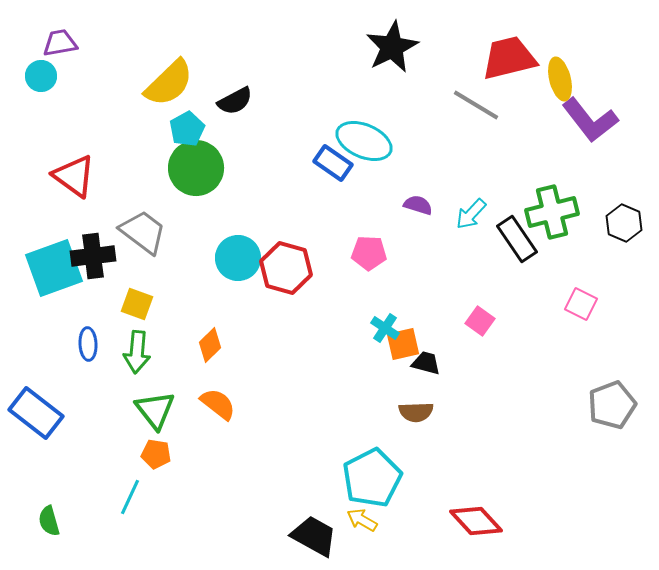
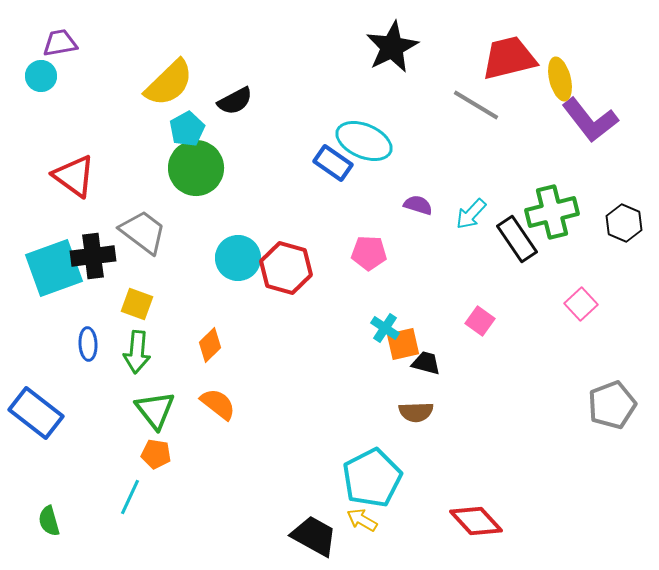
pink square at (581, 304): rotated 20 degrees clockwise
